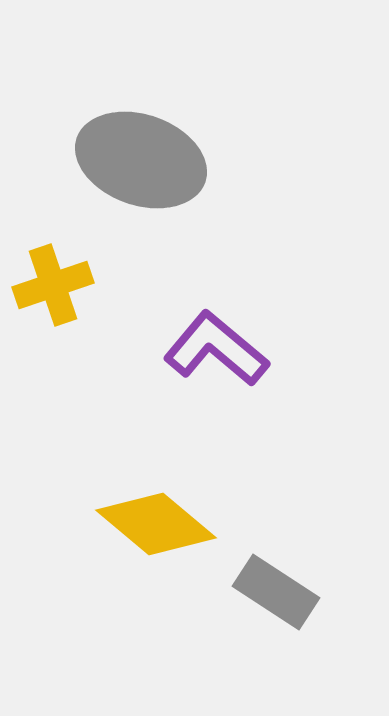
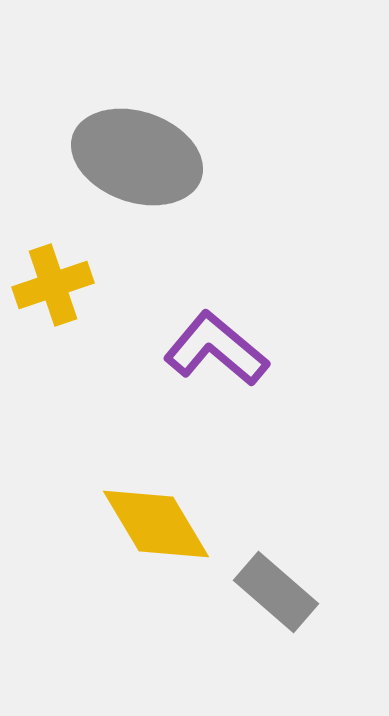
gray ellipse: moved 4 px left, 3 px up
yellow diamond: rotated 19 degrees clockwise
gray rectangle: rotated 8 degrees clockwise
